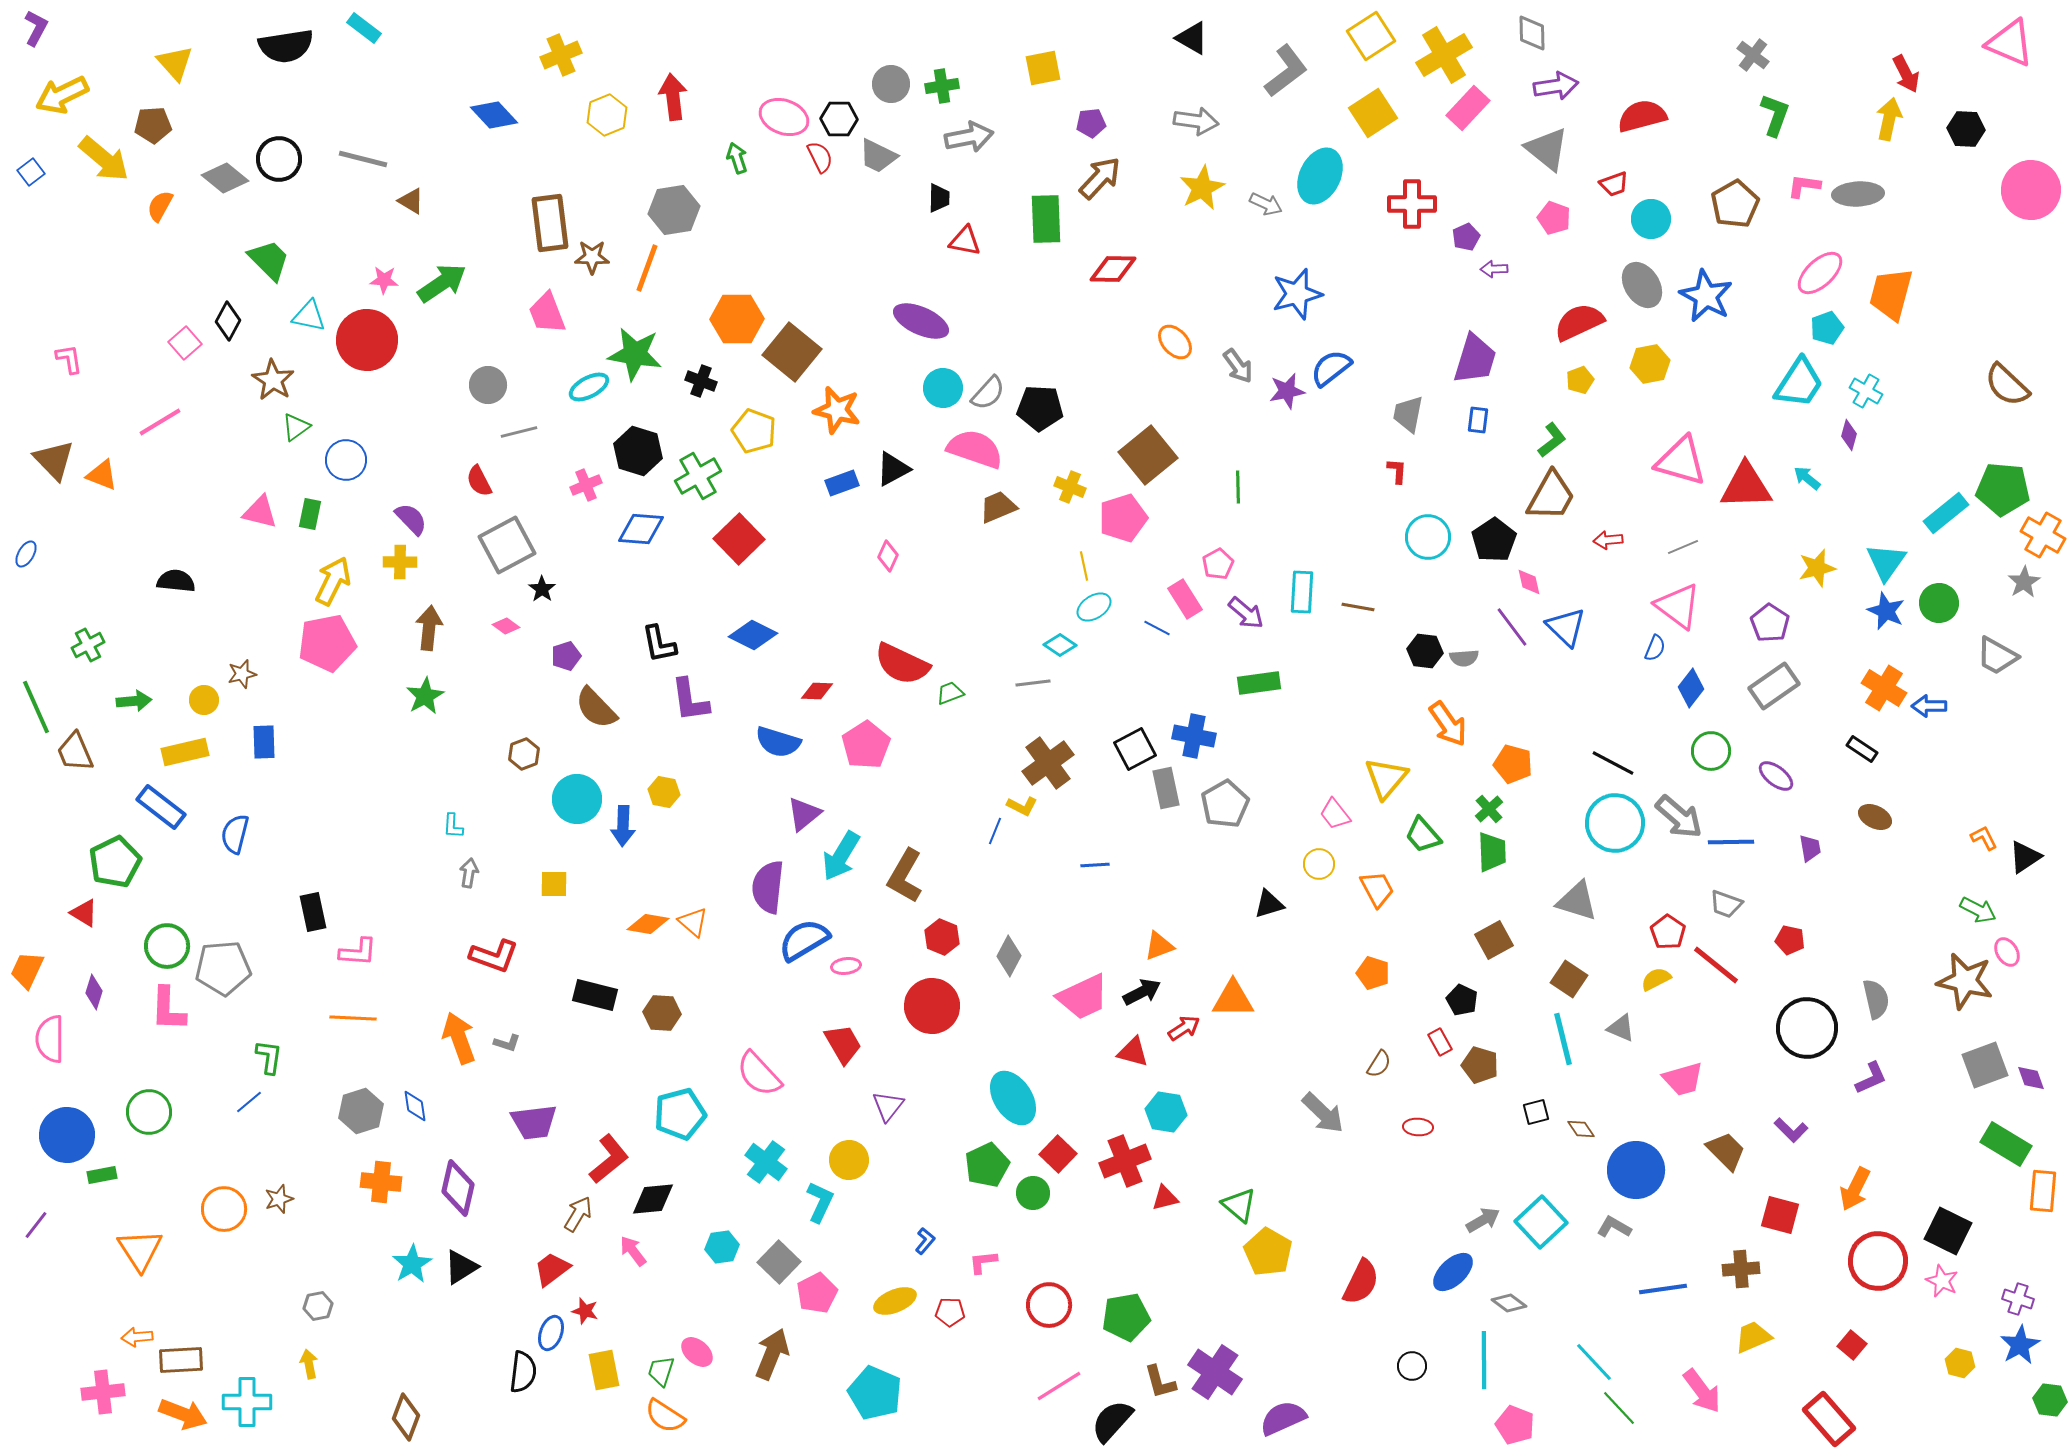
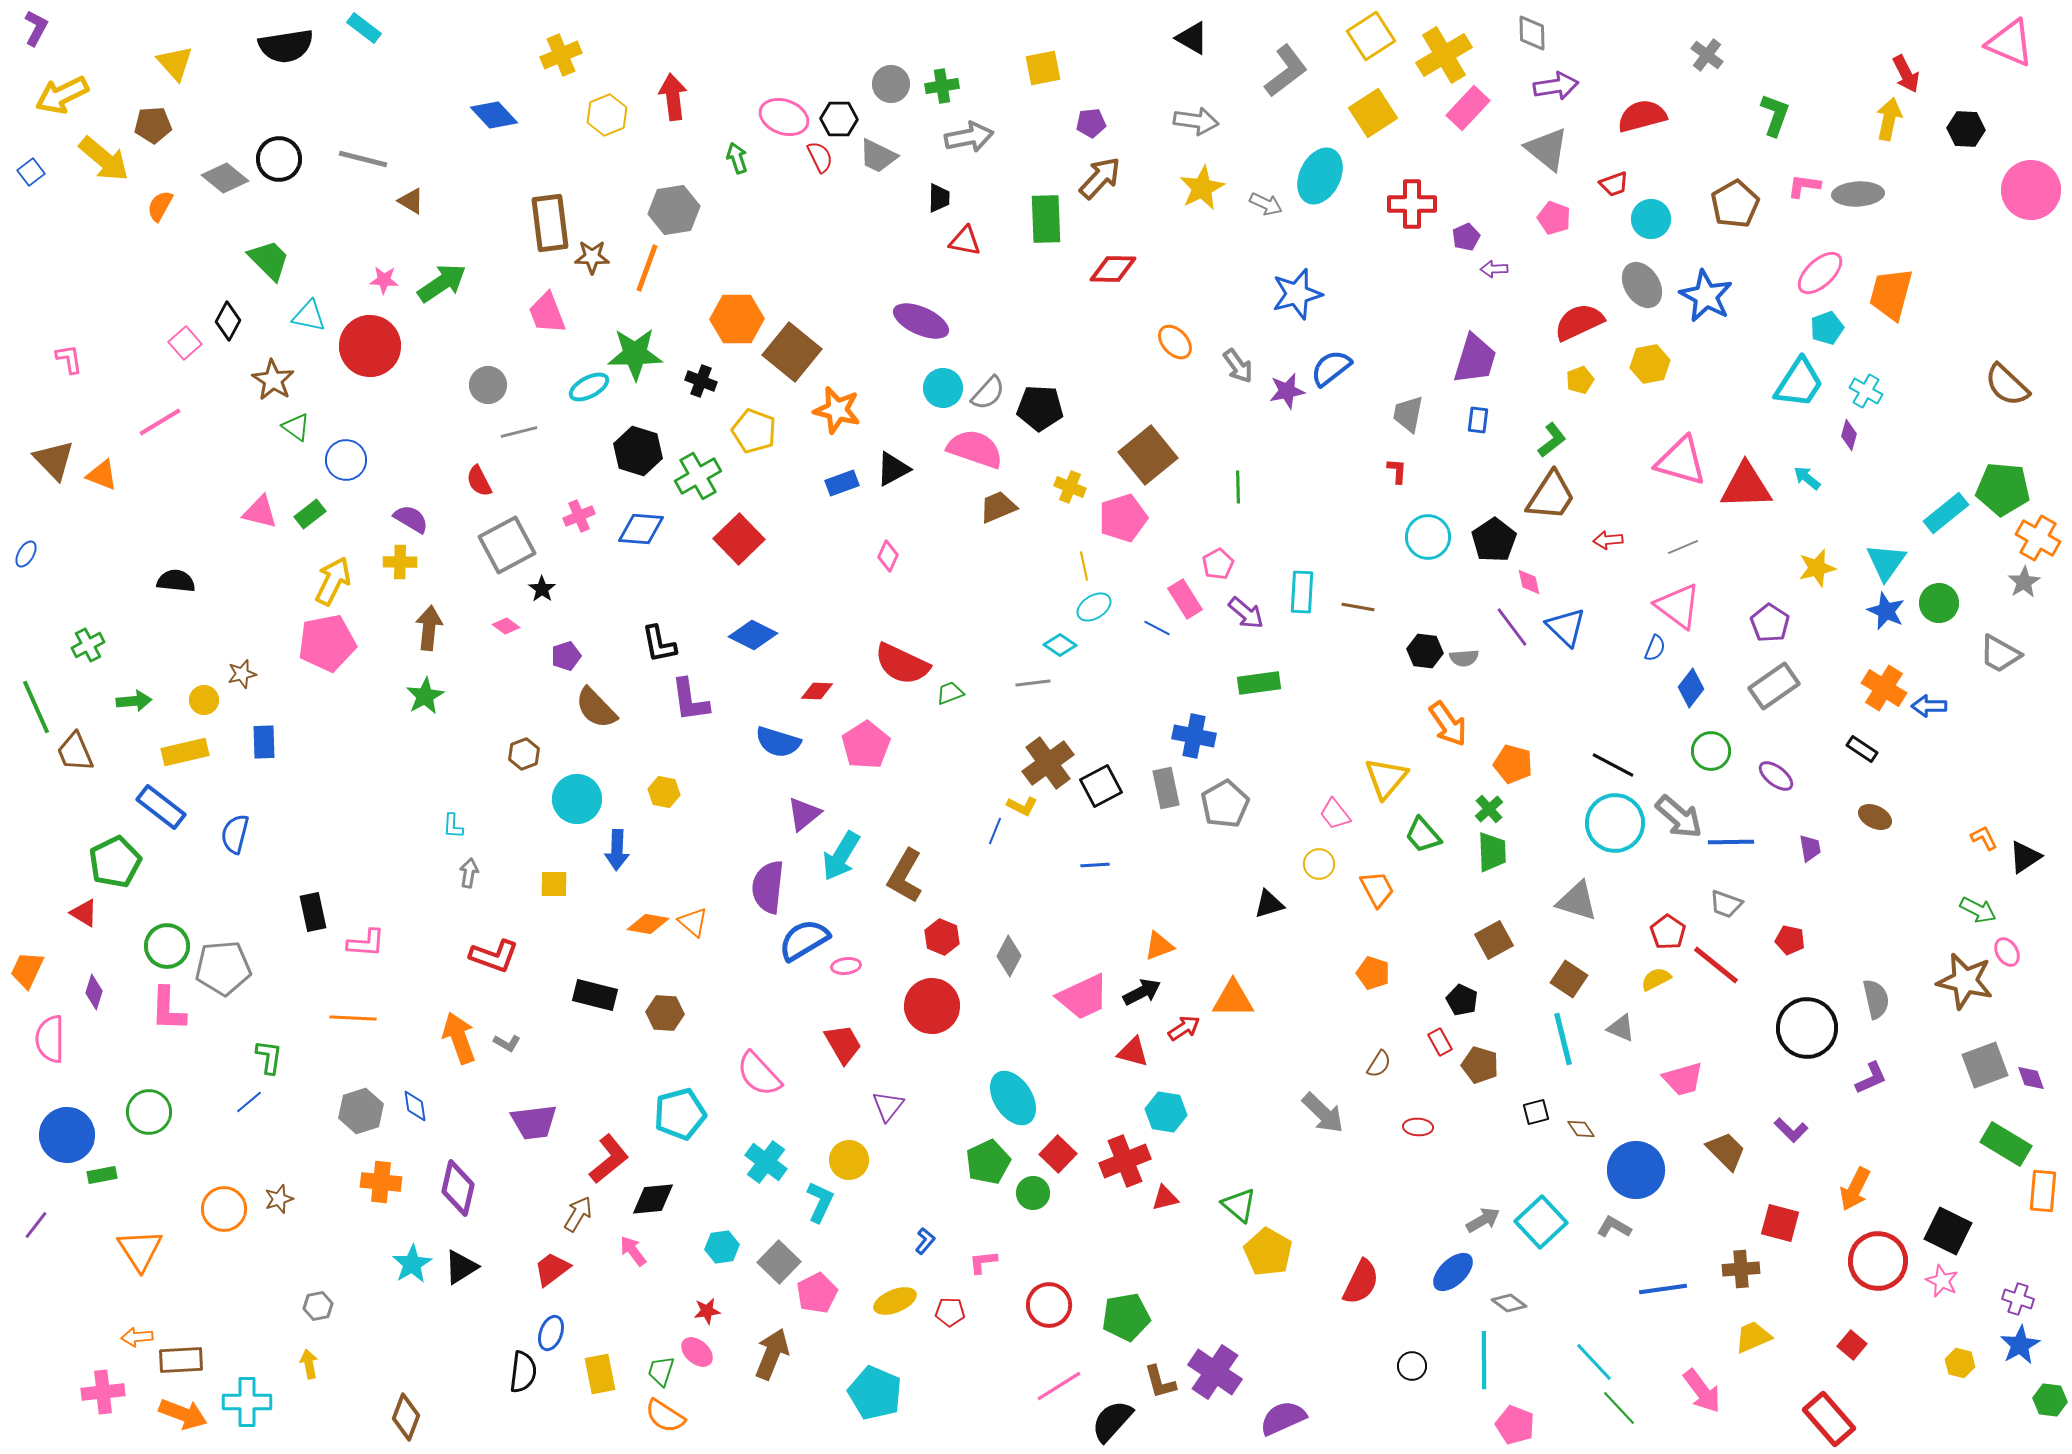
gray cross at (1753, 55): moved 46 px left
red circle at (367, 340): moved 3 px right, 6 px down
green star at (635, 354): rotated 10 degrees counterclockwise
green triangle at (296, 427): rotated 48 degrees counterclockwise
pink cross at (586, 485): moved 7 px left, 31 px down
brown trapezoid at (1551, 496): rotated 4 degrees clockwise
green rectangle at (310, 514): rotated 40 degrees clockwise
purple semicircle at (411, 519): rotated 15 degrees counterclockwise
orange cross at (2043, 535): moved 5 px left, 3 px down
gray trapezoid at (1997, 656): moved 3 px right, 2 px up
black square at (1135, 749): moved 34 px left, 37 px down
black line at (1613, 763): moved 2 px down
blue arrow at (623, 826): moved 6 px left, 24 px down
pink L-shape at (358, 952): moved 8 px right, 9 px up
brown hexagon at (662, 1013): moved 3 px right
gray L-shape at (507, 1043): rotated 12 degrees clockwise
green pentagon at (987, 1165): moved 1 px right, 3 px up
red square at (1780, 1215): moved 8 px down
red star at (585, 1311): moved 122 px right; rotated 24 degrees counterclockwise
yellow rectangle at (604, 1370): moved 4 px left, 4 px down
